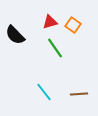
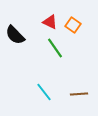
red triangle: rotated 42 degrees clockwise
